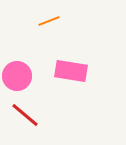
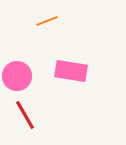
orange line: moved 2 px left
red line: rotated 20 degrees clockwise
